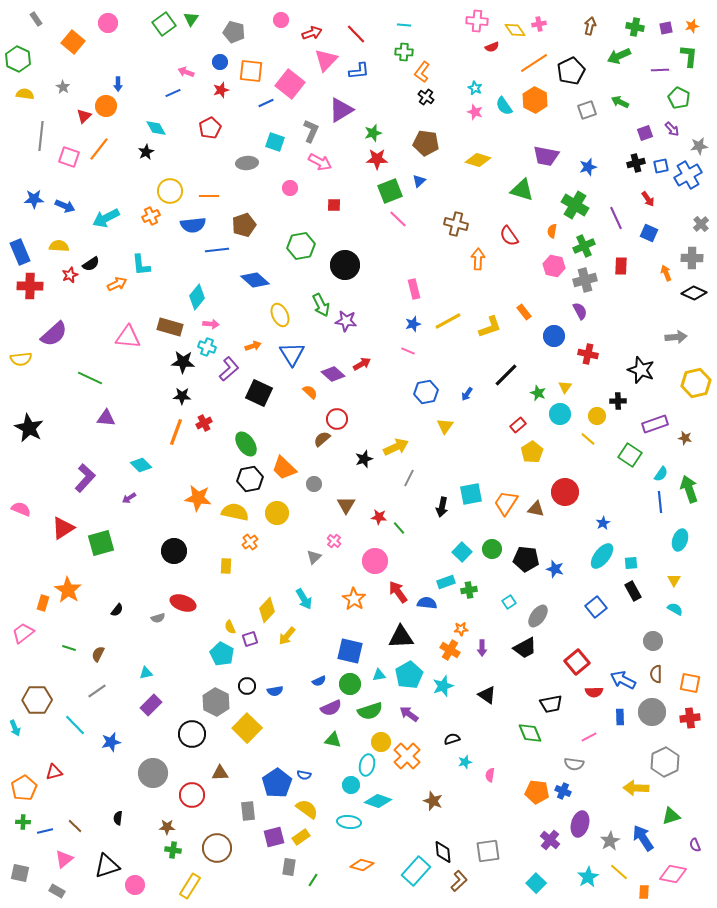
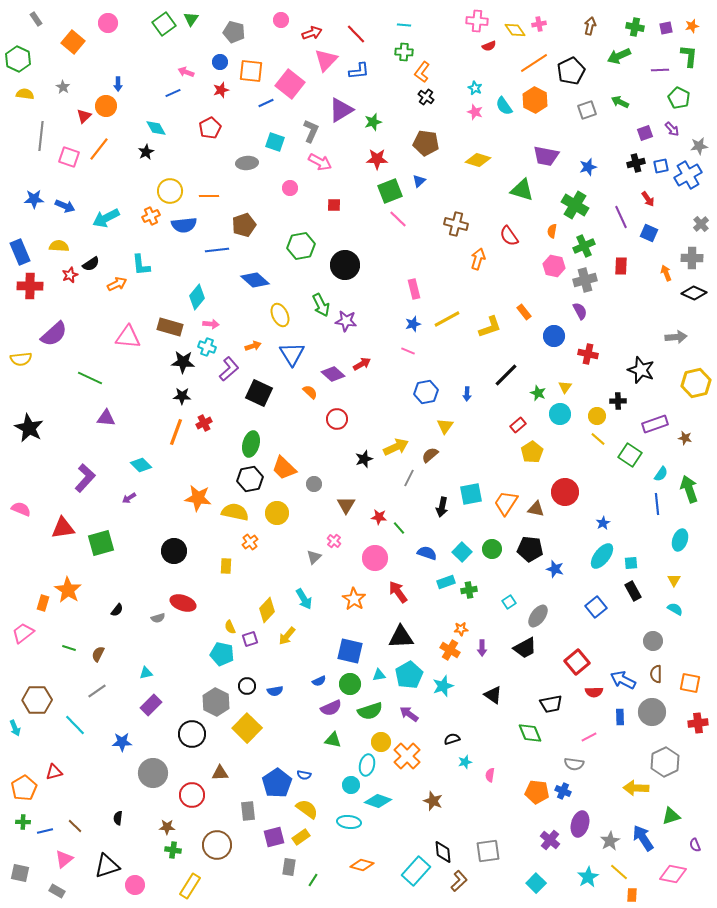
red semicircle at (492, 47): moved 3 px left, 1 px up
green star at (373, 133): moved 11 px up
purple line at (616, 218): moved 5 px right, 1 px up
blue semicircle at (193, 225): moved 9 px left
orange arrow at (478, 259): rotated 15 degrees clockwise
yellow line at (448, 321): moved 1 px left, 2 px up
blue arrow at (467, 394): rotated 32 degrees counterclockwise
brown semicircle at (322, 439): moved 108 px right, 16 px down
yellow line at (588, 439): moved 10 px right
green ellipse at (246, 444): moved 5 px right; rotated 50 degrees clockwise
blue line at (660, 502): moved 3 px left, 2 px down
red triangle at (63, 528): rotated 25 degrees clockwise
black pentagon at (526, 559): moved 4 px right, 10 px up
pink circle at (375, 561): moved 3 px up
blue semicircle at (427, 603): moved 50 px up; rotated 12 degrees clockwise
cyan pentagon at (222, 654): rotated 15 degrees counterclockwise
black triangle at (487, 695): moved 6 px right
red cross at (690, 718): moved 8 px right, 5 px down
blue star at (111, 742): moved 11 px right; rotated 12 degrees clockwise
brown circle at (217, 848): moved 3 px up
orange rectangle at (644, 892): moved 12 px left, 3 px down
